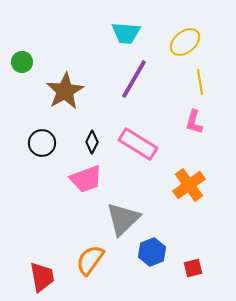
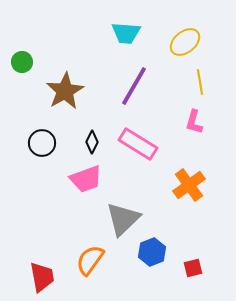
purple line: moved 7 px down
